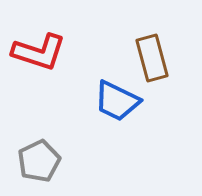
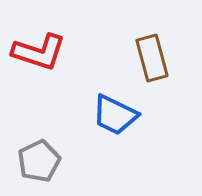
blue trapezoid: moved 2 px left, 14 px down
